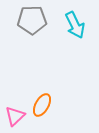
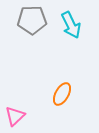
cyan arrow: moved 4 px left
orange ellipse: moved 20 px right, 11 px up
